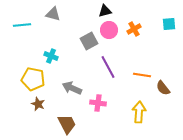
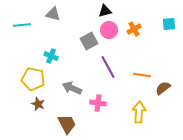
brown semicircle: rotated 91 degrees clockwise
